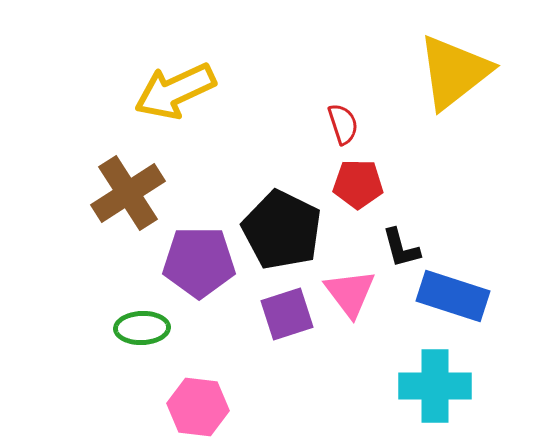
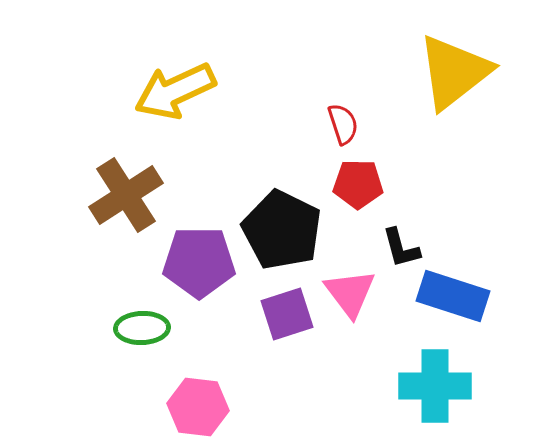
brown cross: moved 2 px left, 2 px down
